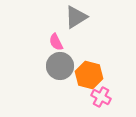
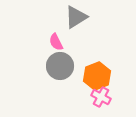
orange hexagon: moved 8 px right, 1 px down; rotated 24 degrees clockwise
